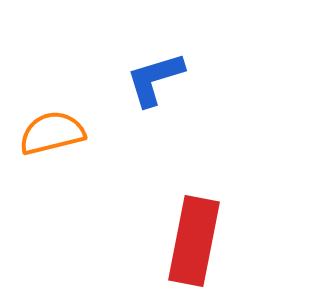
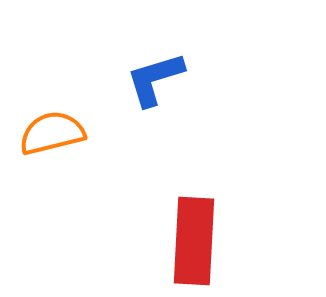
red rectangle: rotated 8 degrees counterclockwise
